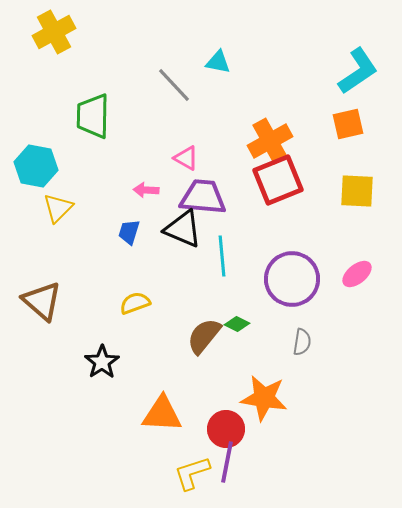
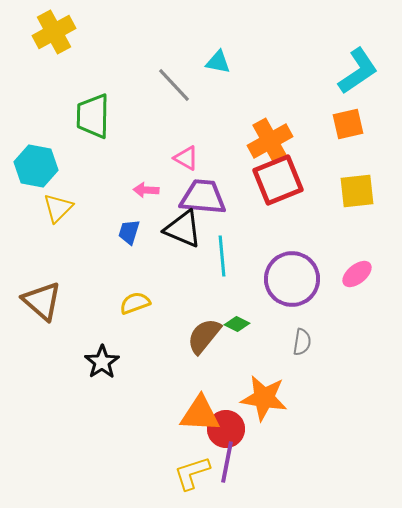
yellow square: rotated 9 degrees counterclockwise
orange triangle: moved 38 px right
